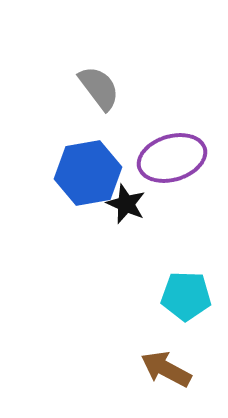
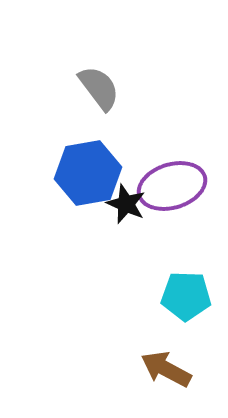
purple ellipse: moved 28 px down
